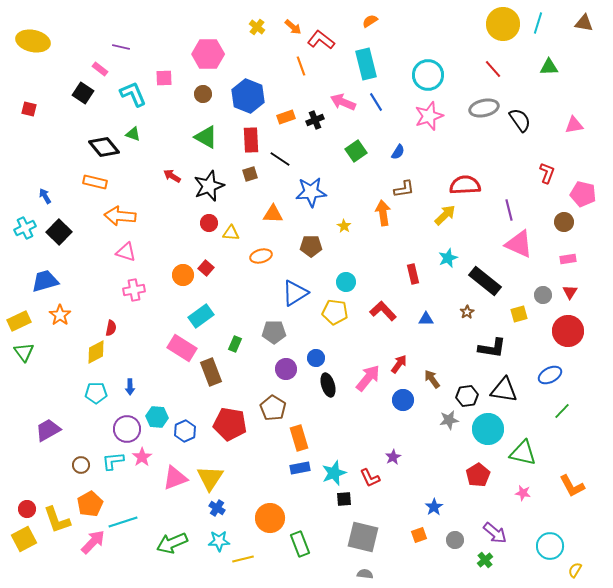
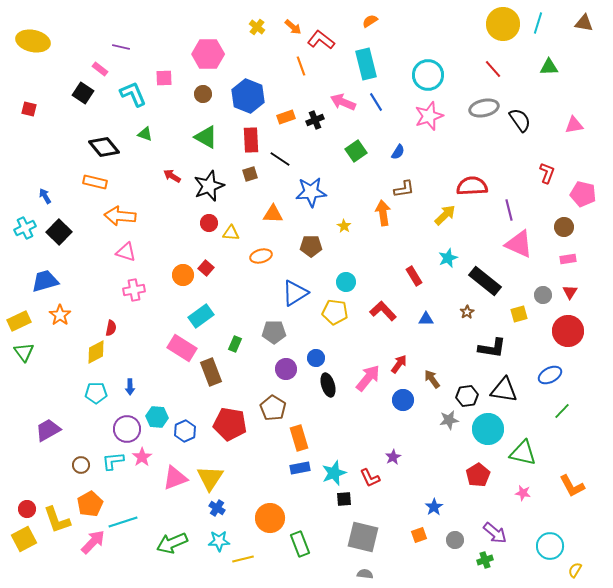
green triangle at (133, 134): moved 12 px right
red semicircle at (465, 185): moved 7 px right, 1 px down
brown circle at (564, 222): moved 5 px down
red rectangle at (413, 274): moved 1 px right, 2 px down; rotated 18 degrees counterclockwise
green cross at (485, 560): rotated 21 degrees clockwise
